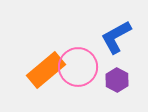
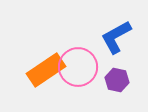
orange rectangle: rotated 6 degrees clockwise
purple hexagon: rotated 15 degrees counterclockwise
